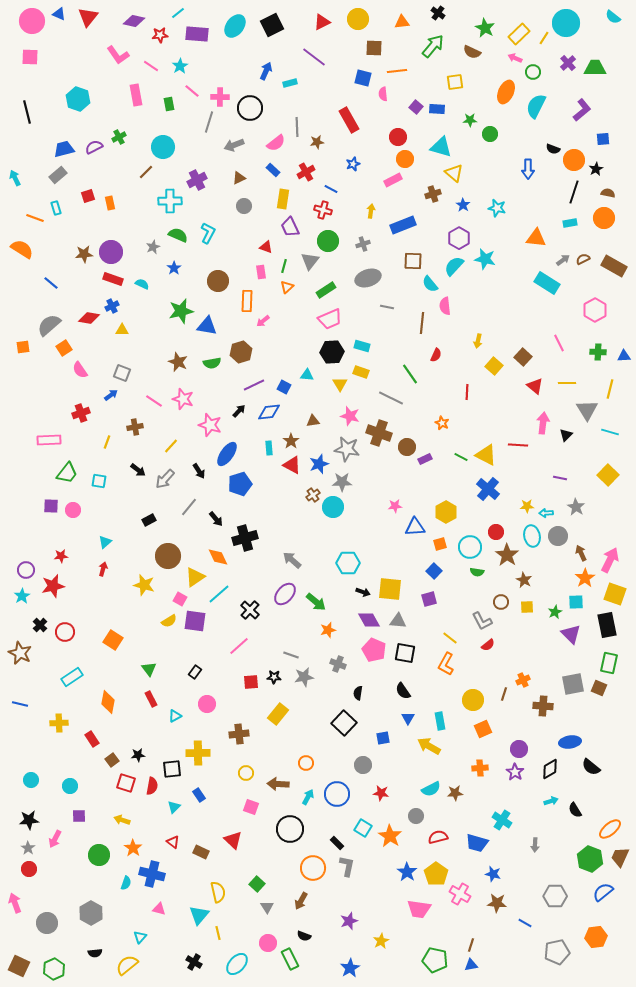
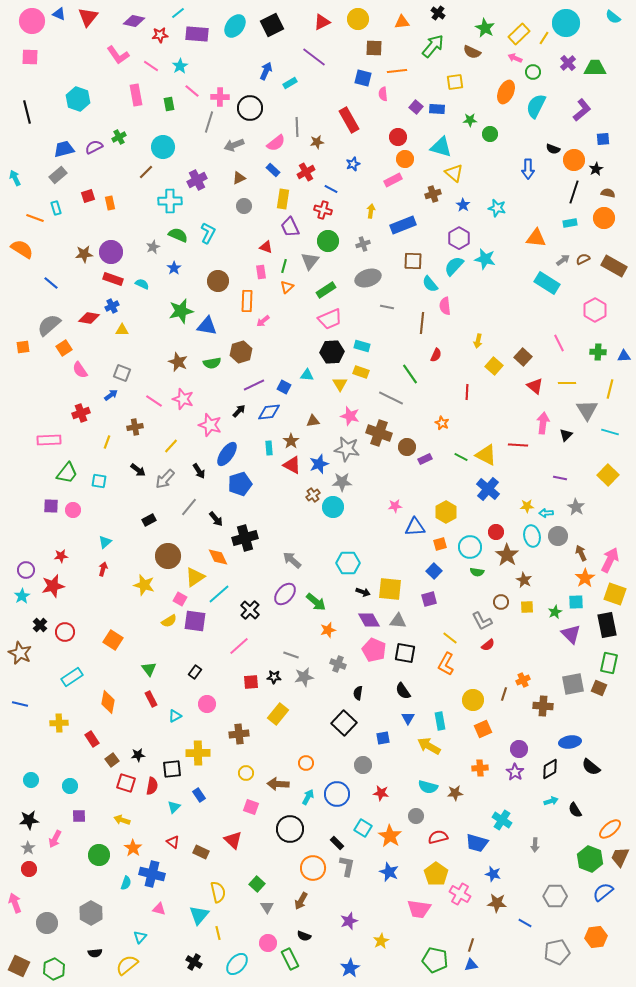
cyan rectangle at (290, 83): rotated 16 degrees counterclockwise
cyan semicircle at (431, 789): moved 3 px left, 2 px up; rotated 42 degrees clockwise
blue star at (407, 872): moved 18 px left; rotated 12 degrees counterclockwise
